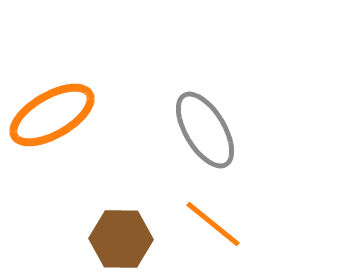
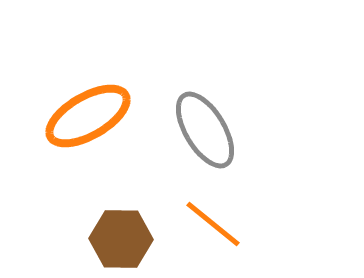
orange ellipse: moved 36 px right, 1 px down
